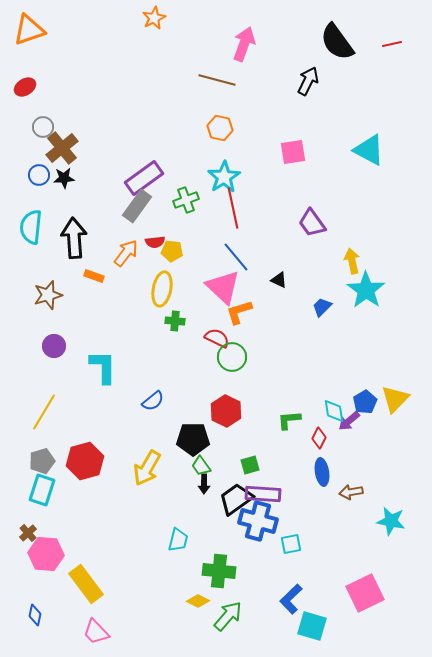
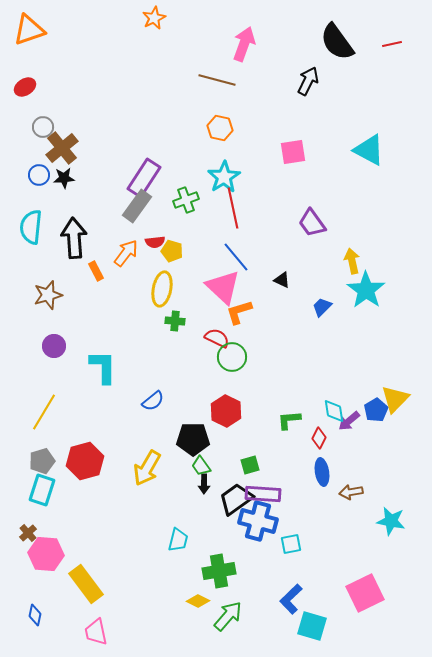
purple rectangle at (144, 178): rotated 21 degrees counterclockwise
yellow pentagon at (172, 251): rotated 10 degrees clockwise
orange rectangle at (94, 276): moved 2 px right, 5 px up; rotated 42 degrees clockwise
black triangle at (279, 280): moved 3 px right
blue pentagon at (365, 402): moved 11 px right, 8 px down
green cross at (219, 571): rotated 16 degrees counterclockwise
pink trapezoid at (96, 632): rotated 32 degrees clockwise
